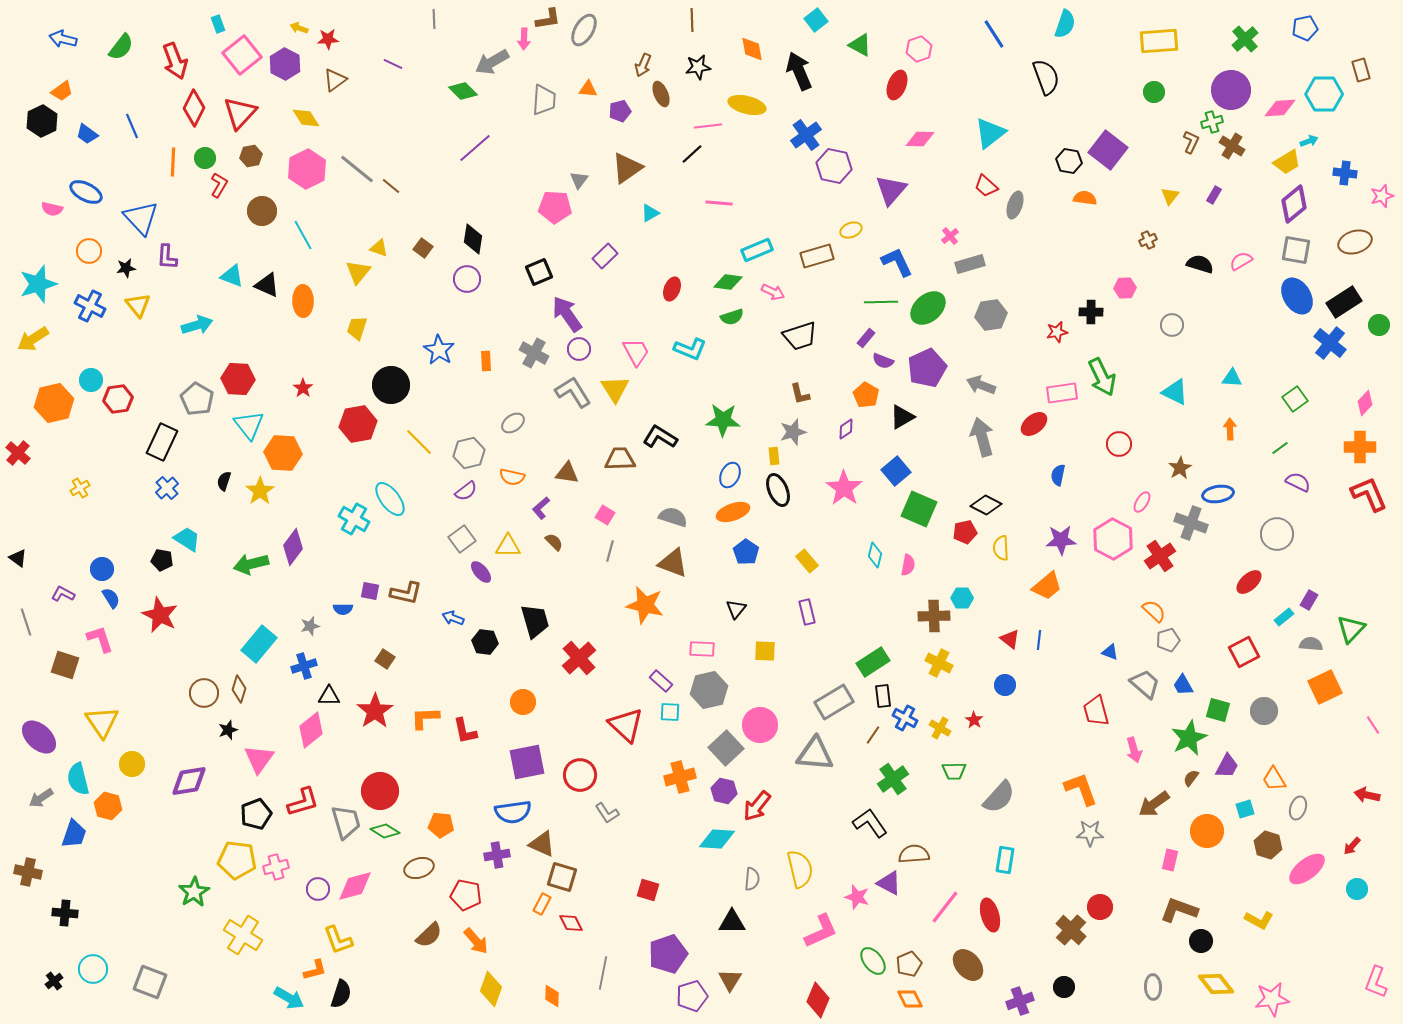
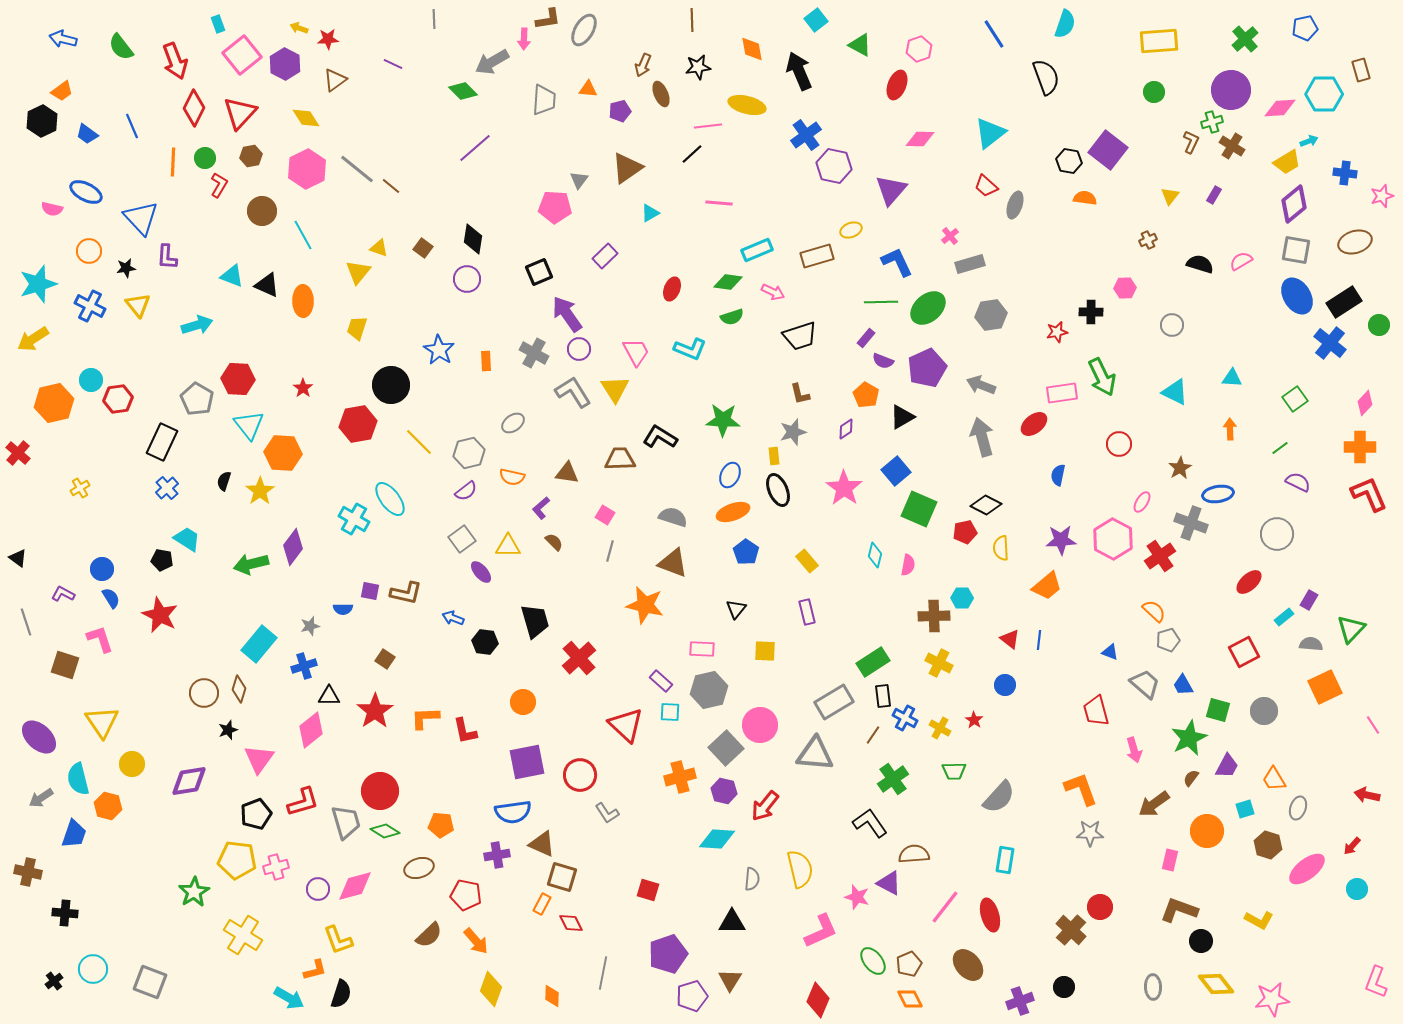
green semicircle at (121, 47): rotated 104 degrees clockwise
red arrow at (757, 806): moved 8 px right
